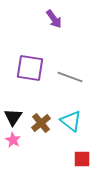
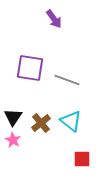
gray line: moved 3 px left, 3 px down
